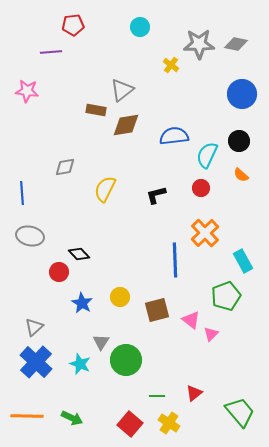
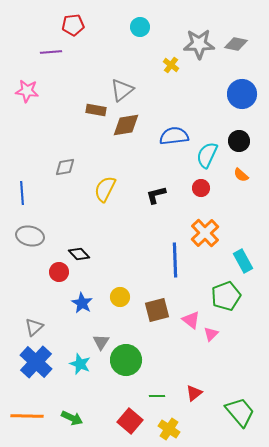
yellow cross at (169, 423): moved 6 px down
red square at (130, 424): moved 3 px up
